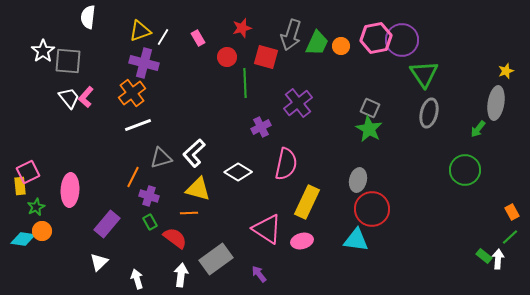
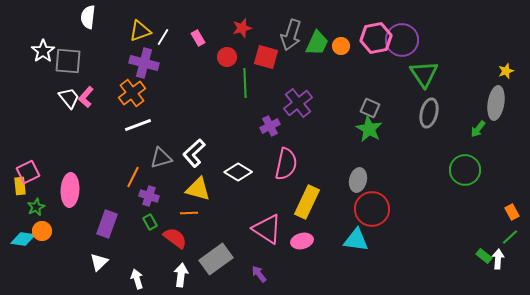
purple cross at (261, 127): moved 9 px right, 1 px up
purple rectangle at (107, 224): rotated 20 degrees counterclockwise
